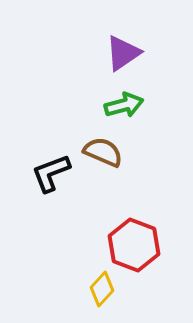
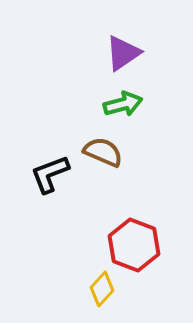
green arrow: moved 1 px left, 1 px up
black L-shape: moved 1 px left, 1 px down
